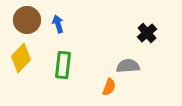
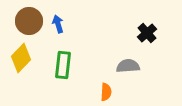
brown circle: moved 2 px right, 1 px down
orange semicircle: moved 3 px left, 5 px down; rotated 18 degrees counterclockwise
